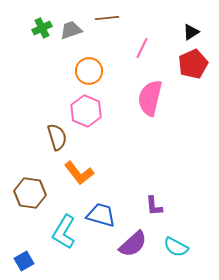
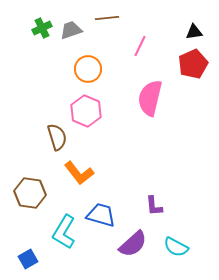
black triangle: moved 3 px right; rotated 24 degrees clockwise
pink line: moved 2 px left, 2 px up
orange circle: moved 1 px left, 2 px up
blue square: moved 4 px right, 2 px up
